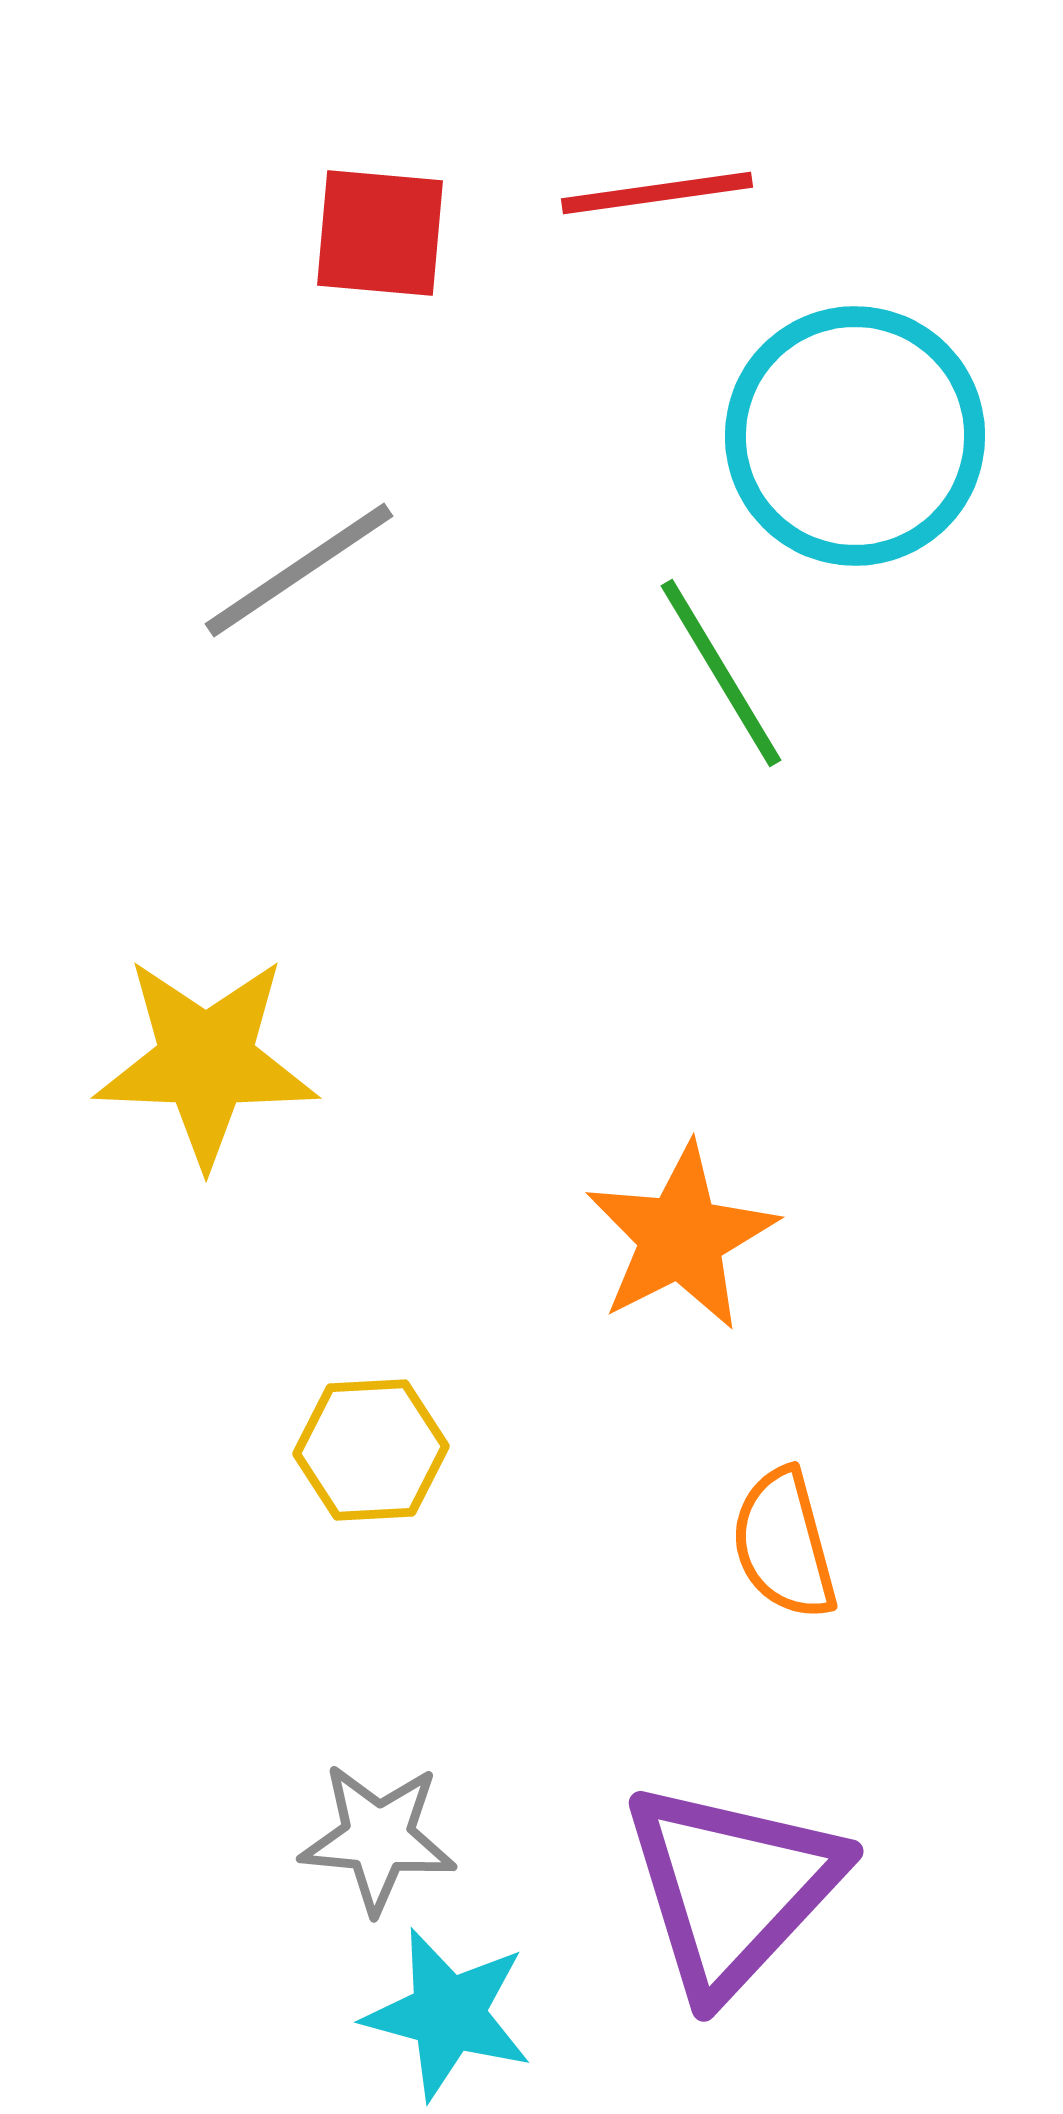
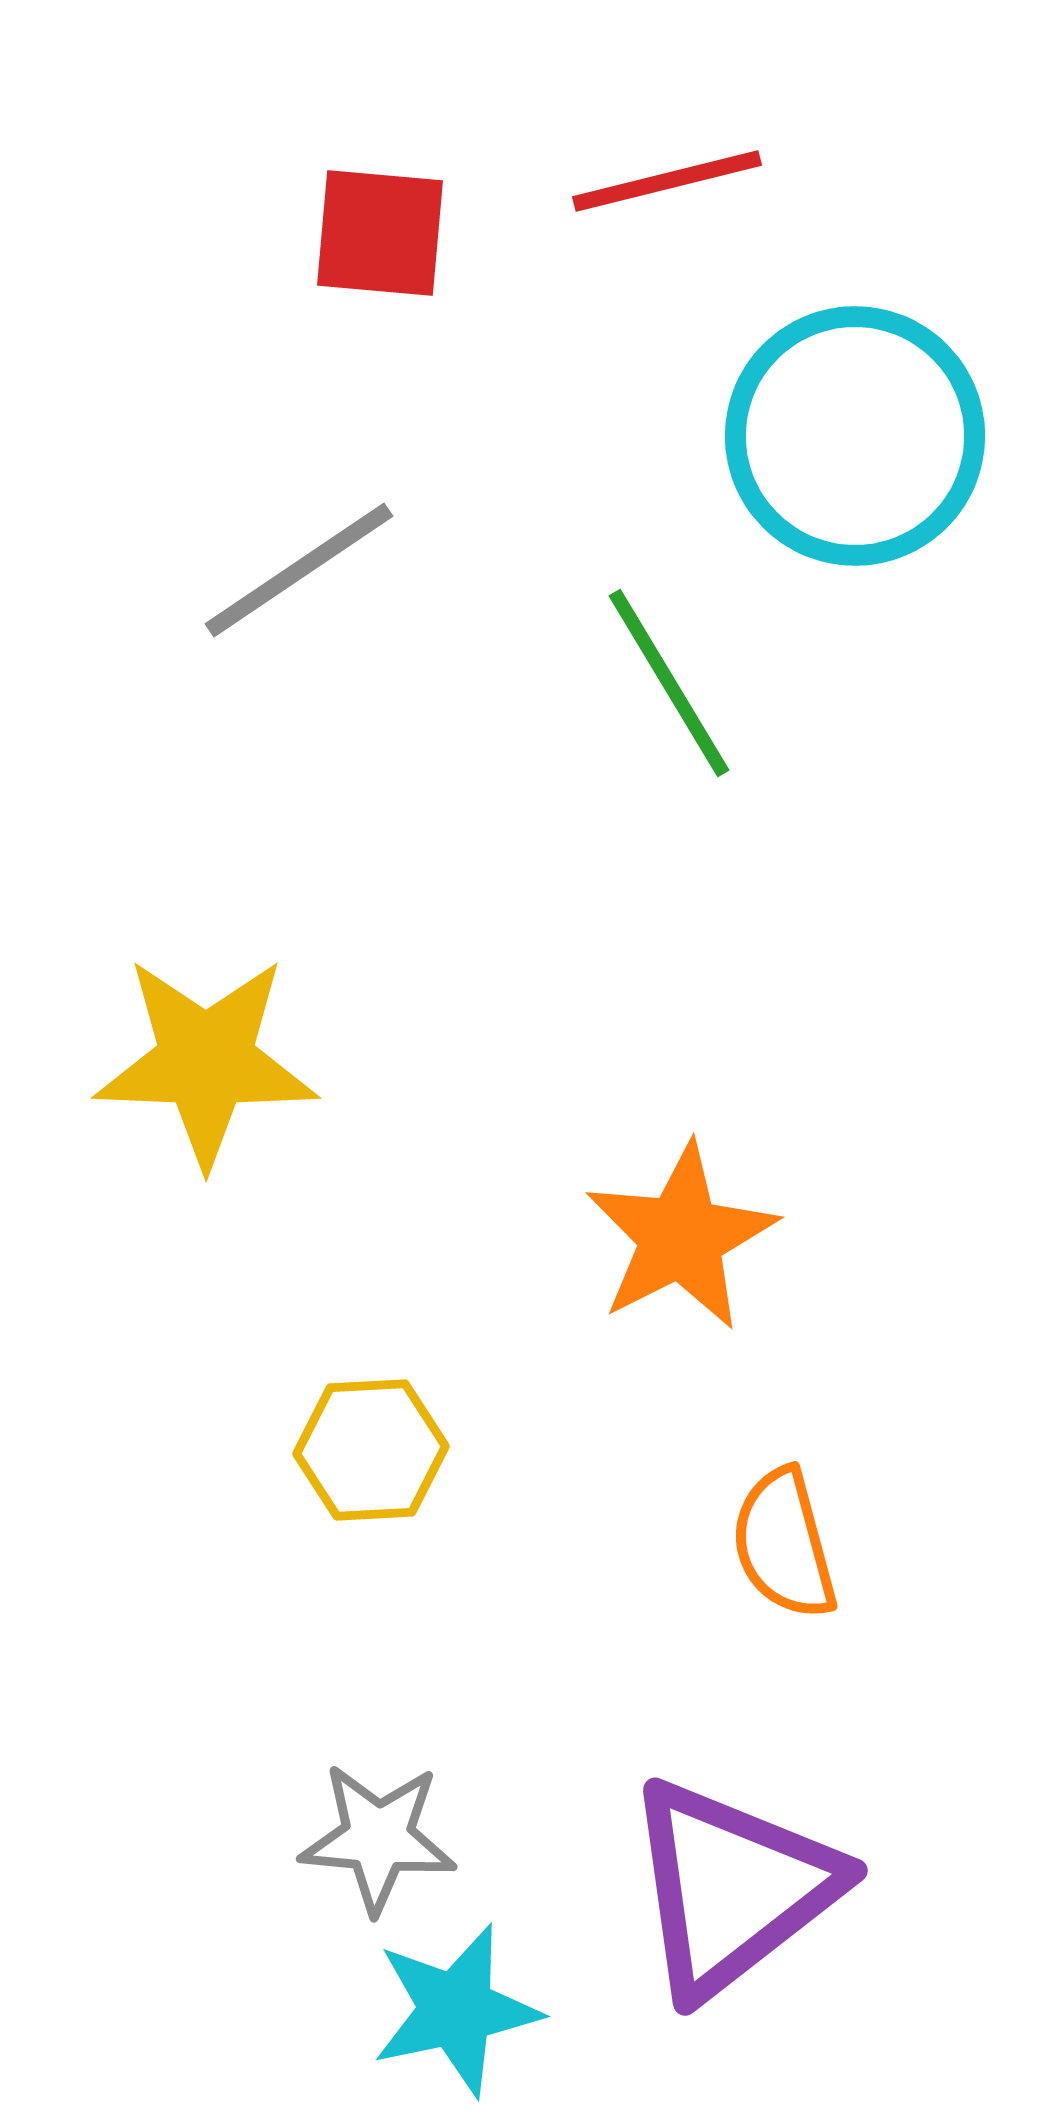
red line: moved 10 px right, 12 px up; rotated 6 degrees counterclockwise
green line: moved 52 px left, 10 px down
purple triangle: rotated 9 degrees clockwise
cyan star: moved 8 px right, 4 px up; rotated 27 degrees counterclockwise
